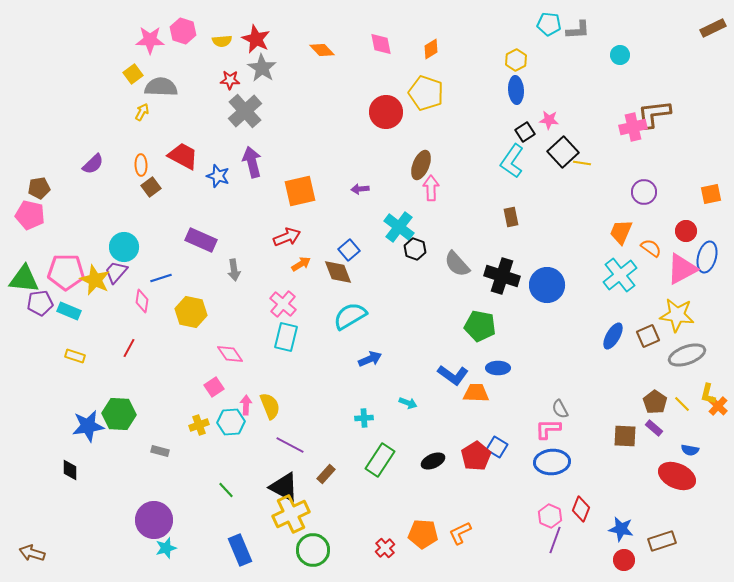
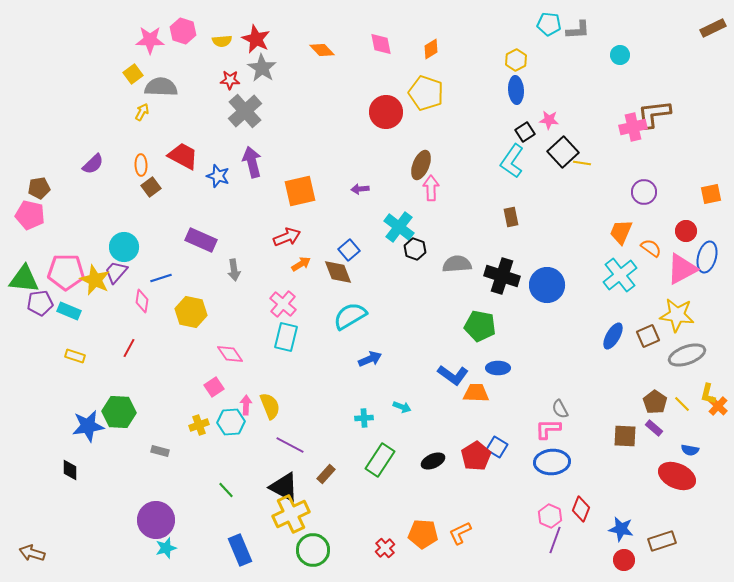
gray semicircle at (457, 264): rotated 128 degrees clockwise
cyan arrow at (408, 403): moved 6 px left, 4 px down
green hexagon at (119, 414): moved 2 px up
purple circle at (154, 520): moved 2 px right
